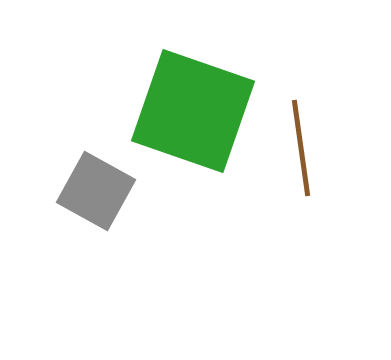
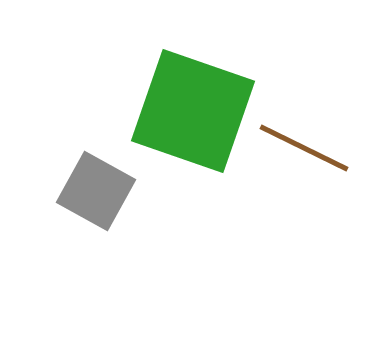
brown line: moved 3 px right; rotated 56 degrees counterclockwise
